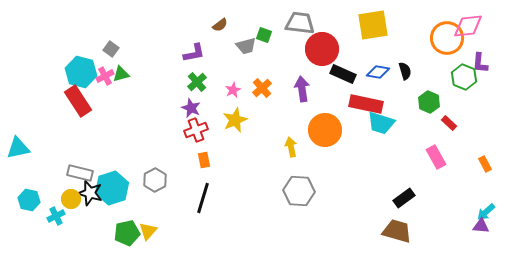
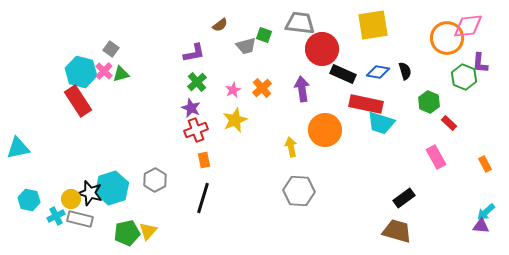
pink cross at (105, 76): moved 1 px left, 5 px up; rotated 18 degrees counterclockwise
gray rectangle at (80, 173): moved 46 px down
